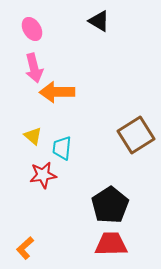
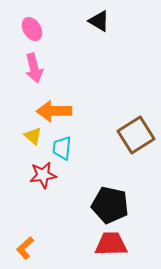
orange arrow: moved 3 px left, 19 px down
black pentagon: rotated 27 degrees counterclockwise
